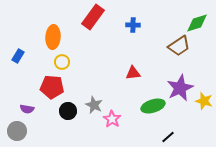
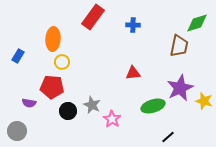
orange ellipse: moved 2 px down
brown trapezoid: rotated 45 degrees counterclockwise
gray star: moved 2 px left
purple semicircle: moved 2 px right, 6 px up
